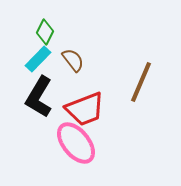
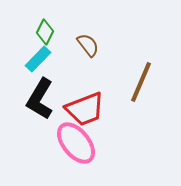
brown semicircle: moved 15 px right, 15 px up
black L-shape: moved 1 px right, 2 px down
